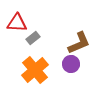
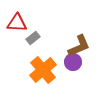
brown L-shape: moved 3 px down
purple circle: moved 2 px right, 2 px up
orange cross: moved 8 px right
